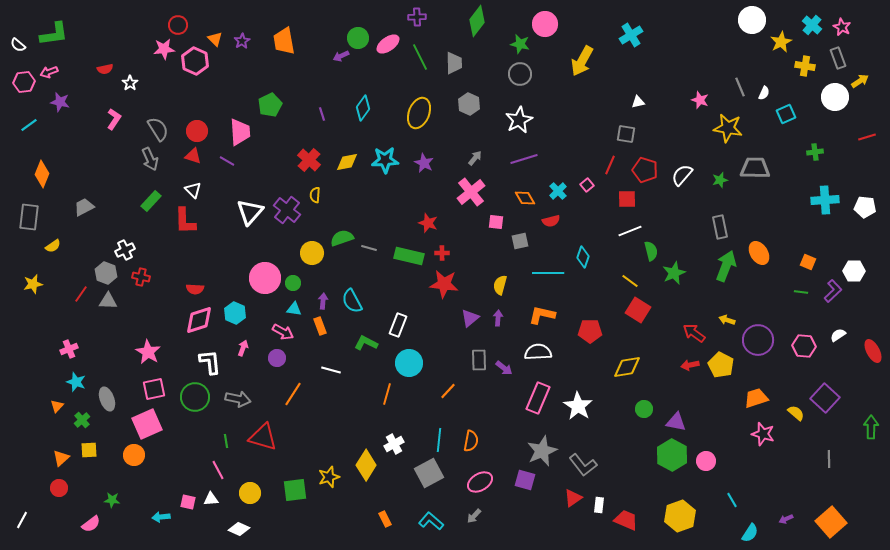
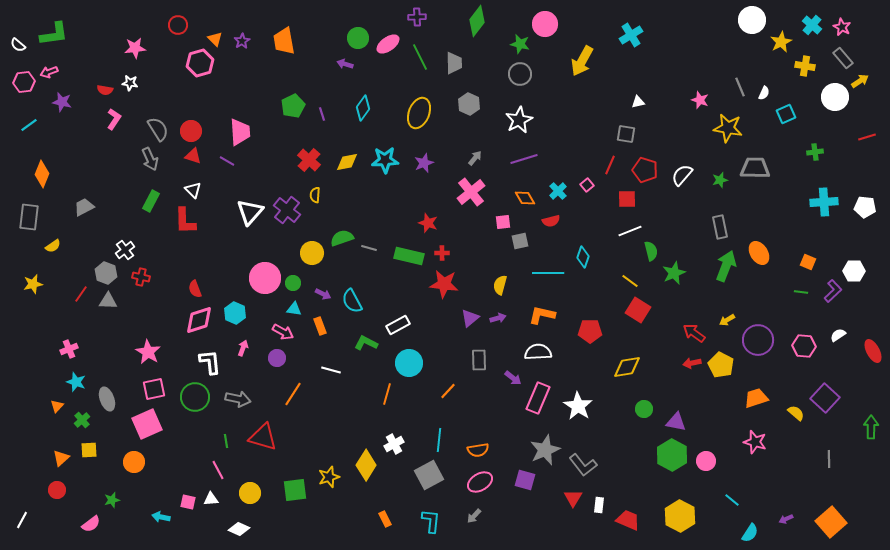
pink star at (164, 49): moved 29 px left, 1 px up
purple arrow at (341, 56): moved 4 px right, 8 px down; rotated 42 degrees clockwise
gray rectangle at (838, 58): moved 5 px right; rotated 20 degrees counterclockwise
pink hexagon at (195, 61): moved 5 px right, 2 px down; rotated 20 degrees clockwise
red semicircle at (105, 69): moved 21 px down; rotated 21 degrees clockwise
white star at (130, 83): rotated 28 degrees counterclockwise
purple star at (60, 102): moved 2 px right
green pentagon at (270, 105): moved 23 px right, 1 px down
red circle at (197, 131): moved 6 px left
purple star at (424, 163): rotated 24 degrees clockwise
cyan cross at (825, 200): moved 1 px left, 2 px down
green rectangle at (151, 201): rotated 15 degrees counterclockwise
pink square at (496, 222): moved 7 px right; rotated 14 degrees counterclockwise
white cross at (125, 250): rotated 12 degrees counterclockwise
red semicircle at (195, 289): rotated 66 degrees clockwise
purple arrow at (323, 301): moved 7 px up; rotated 112 degrees clockwise
purple arrow at (498, 318): rotated 70 degrees clockwise
yellow arrow at (727, 320): rotated 49 degrees counterclockwise
white rectangle at (398, 325): rotated 40 degrees clockwise
red arrow at (690, 365): moved 2 px right, 2 px up
purple arrow at (504, 368): moved 9 px right, 10 px down
pink star at (763, 434): moved 8 px left, 8 px down
orange semicircle at (471, 441): moved 7 px right, 9 px down; rotated 70 degrees clockwise
gray star at (542, 451): moved 3 px right, 1 px up
orange circle at (134, 455): moved 7 px down
gray square at (429, 473): moved 2 px down
red circle at (59, 488): moved 2 px left, 2 px down
red triangle at (573, 498): rotated 24 degrees counterclockwise
green star at (112, 500): rotated 21 degrees counterclockwise
cyan line at (732, 500): rotated 21 degrees counterclockwise
yellow hexagon at (680, 516): rotated 12 degrees counterclockwise
cyan arrow at (161, 517): rotated 18 degrees clockwise
red trapezoid at (626, 520): moved 2 px right
cyan L-shape at (431, 521): rotated 55 degrees clockwise
